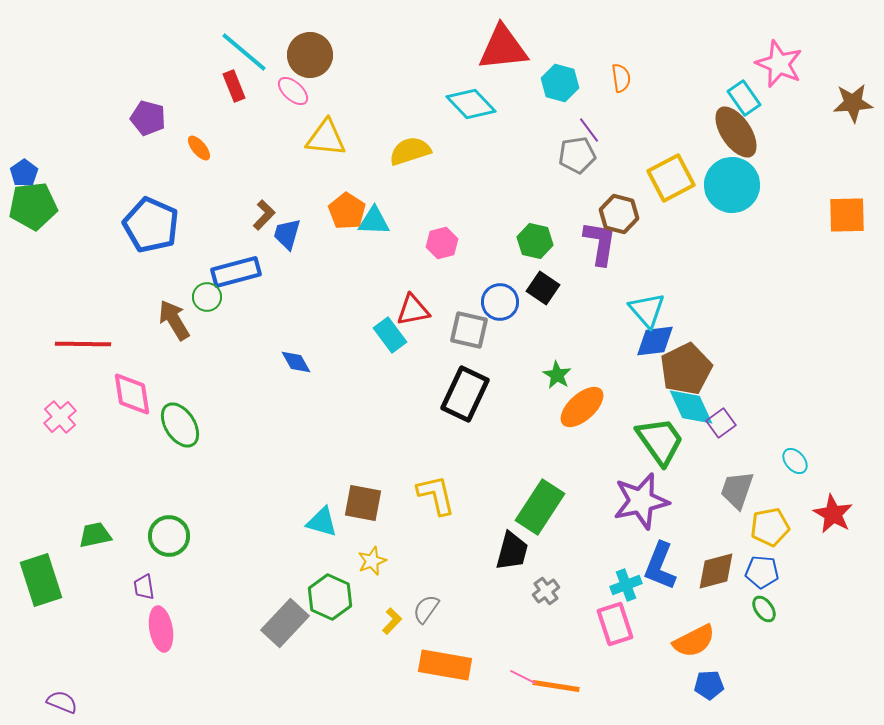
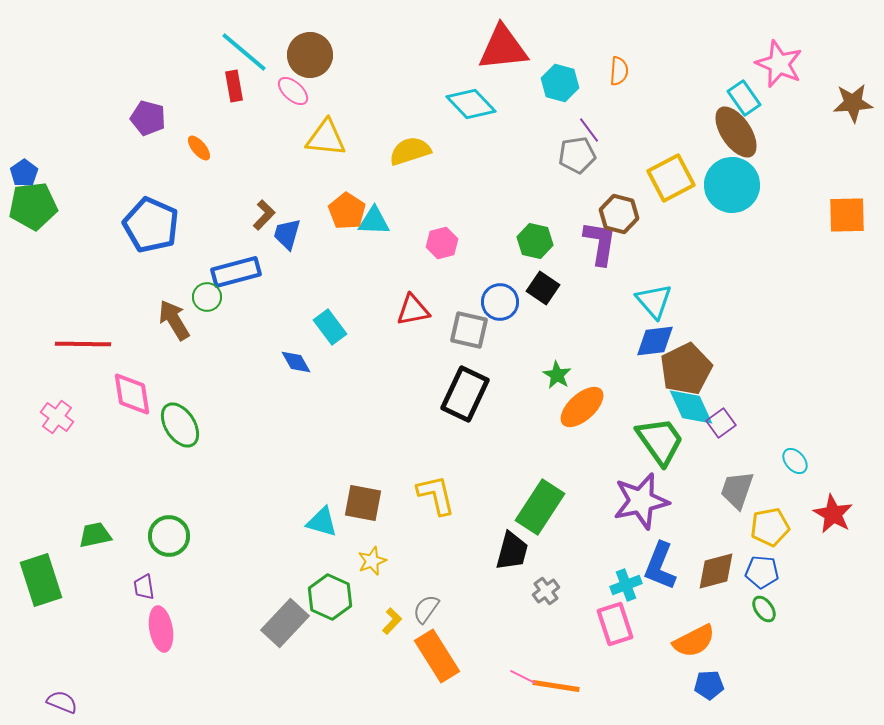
orange semicircle at (621, 78): moved 2 px left, 7 px up; rotated 12 degrees clockwise
red rectangle at (234, 86): rotated 12 degrees clockwise
cyan triangle at (647, 310): moved 7 px right, 9 px up
cyan rectangle at (390, 335): moved 60 px left, 8 px up
pink cross at (60, 417): moved 3 px left; rotated 12 degrees counterclockwise
orange rectangle at (445, 665): moved 8 px left, 9 px up; rotated 48 degrees clockwise
